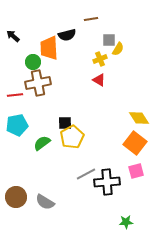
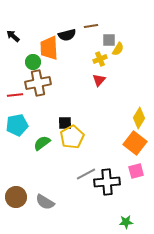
brown line: moved 7 px down
red triangle: rotated 40 degrees clockwise
yellow diamond: rotated 65 degrees clockwise
